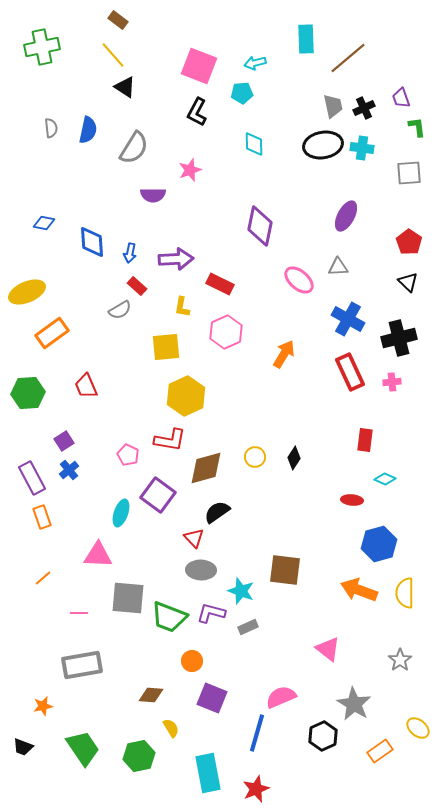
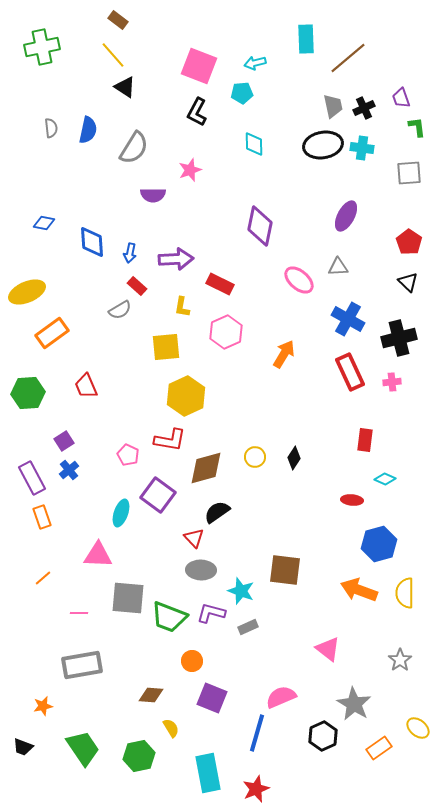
orange rectangle at (380, 751): moved 1 px left, 3 px up
